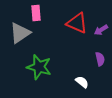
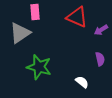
pink rectangle: moved 1 px left, 1 px up
red triangle: moved 6 px up
